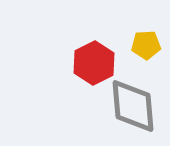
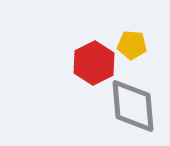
yellow pentagon: moved 14 px left; rotated 8 degrees clockwise
